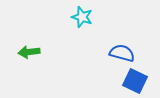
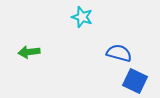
blue semicircle: moved 3 px left
